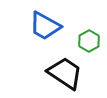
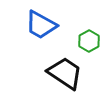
blue trapezoid: moved 4 px left, 1 px up
